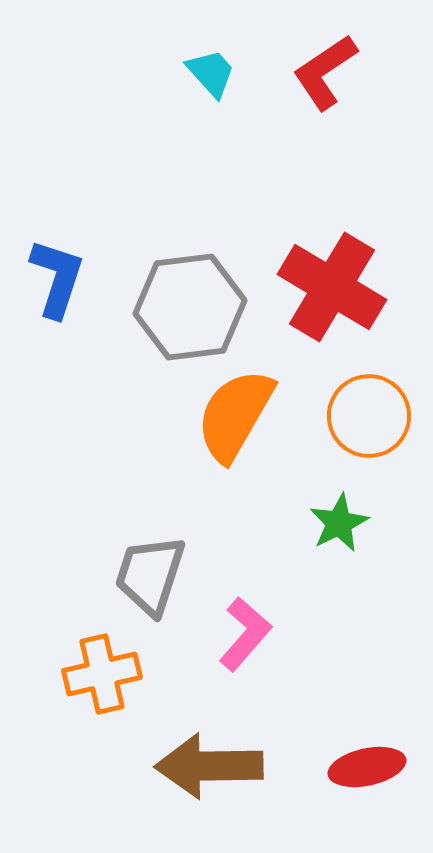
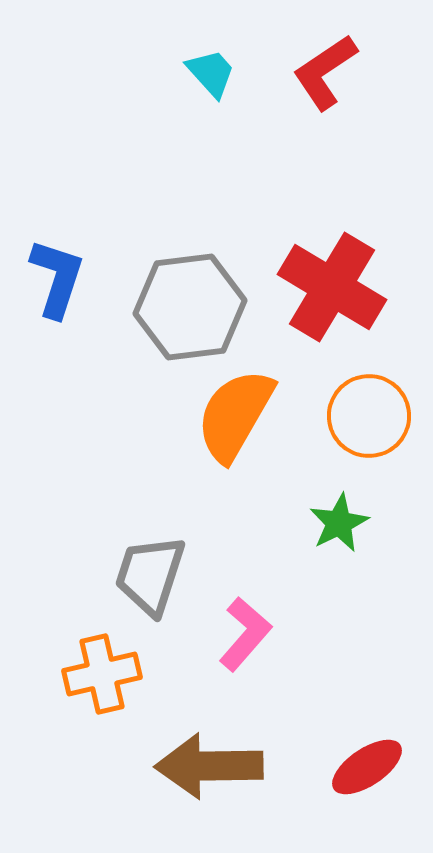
red ellipse: rotated 22 degrees counterclockwise
